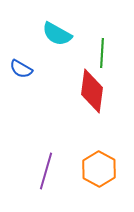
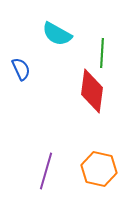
blue semicircle: rotated 145 degrees counterclockwise
orange hexagon: rotated 16 degrees counterclockwise
